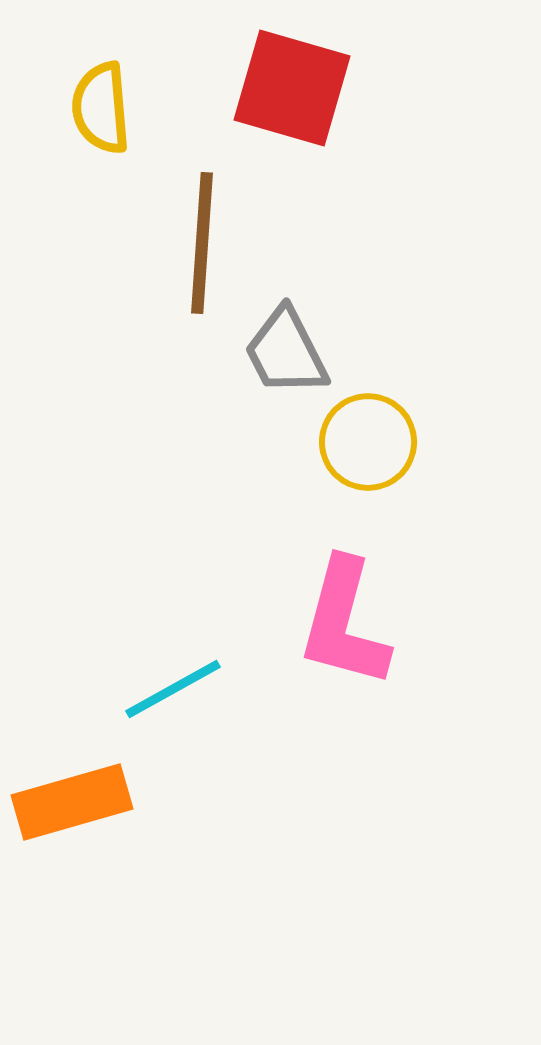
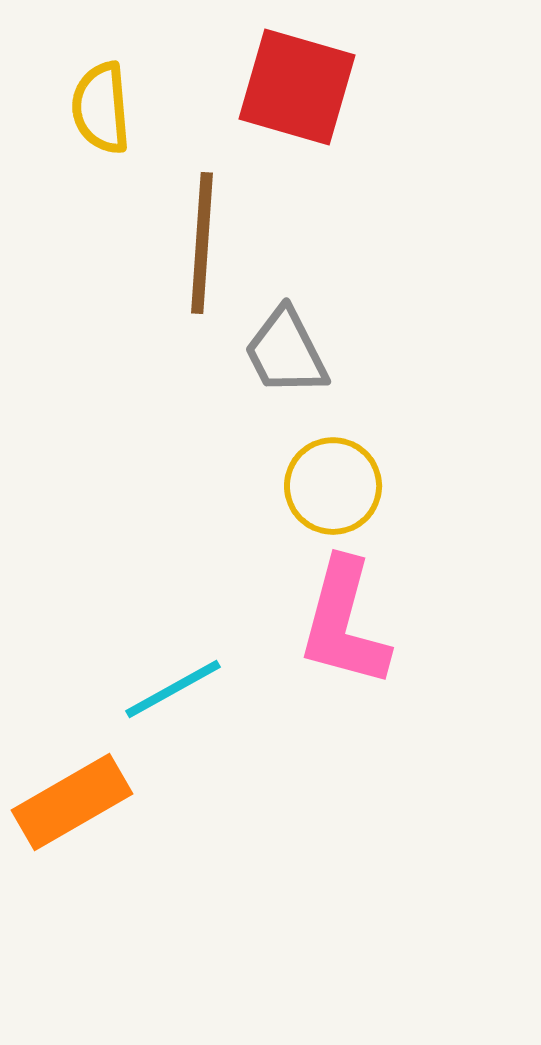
red square: moved 5 px right, 1 px up
yellow circle: moved 35 px left, 44 px down
orange rectangle: rotated 14 degrees counterclockwise
